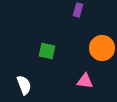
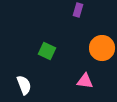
green square: rotated 12 degrees clockwise
